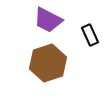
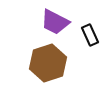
purple trapezoid: moved 7 px right, 2 px down
